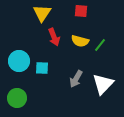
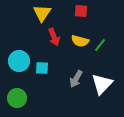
white triangle: moved 1 px left
